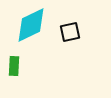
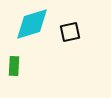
cyan diamond: moved 1 px right, 1 px up; rotated 9 degrees clockwise
